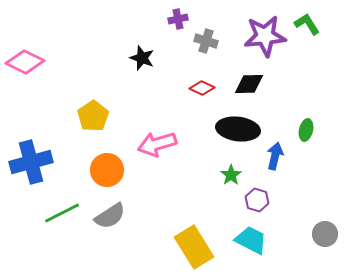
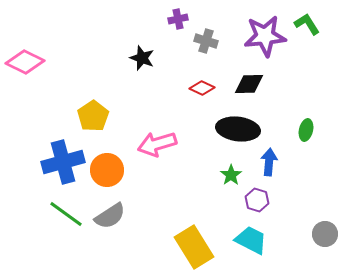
blue arrow: moved 6 px left, 6 px down; rotated 8 degrees counterclockwise
blue cross: moved 32 px right
green line: moved 4 px right, 1 px down; rotated 63 degrees clockwise
